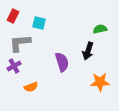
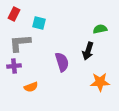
red rectangle: moved 1 px right, 2 px up
purple cross: rotated 24 degrees clockwise
